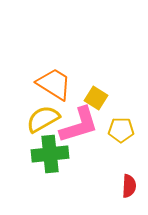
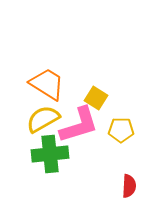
orange trapezoid: moved 7 px left
